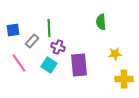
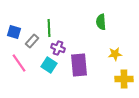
blue square: moved 1 px right, 2 px down; rotated 24 degrees clockwise
purple cross: moved 1 px down
